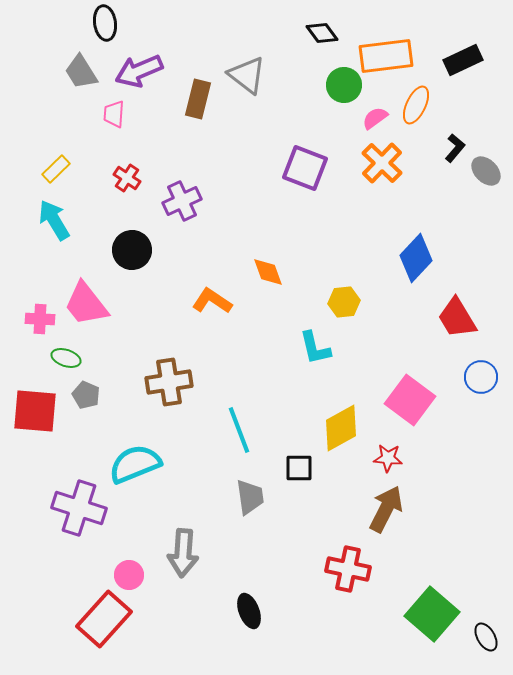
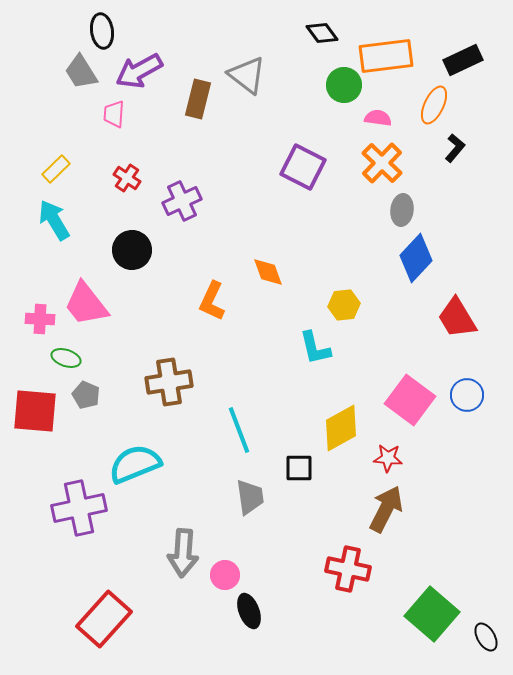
black ellipse at (105, 23): moved 3 px left, 8 px down
purple arrow at (139, 71): rotated 6 degrees counterclockwise
orange ellipse at (416, 105): moved 18 px right
pink semicircle at (375, 118): moved 3 px right; rotated 44 degrees clockwise
purple square at (305, 168): moved 2 px left, 1 px up; rotated 6 degrees clockwise
gray ellipse at (486, 171): moved 84 px left, 39 px down; rotated 52 degrees clockwise
orange L-shape at (212, 301): rotated 99 degrees counterclockwise
yellow hexagon at (344, 302): moved 3 px down
blue circle at (481, 377): moved 14 px left, 18 px down
purple cross at (79, 508): rotated 30 degrees counterclockwise
pink circle at (129, 575): moved 96 px right
